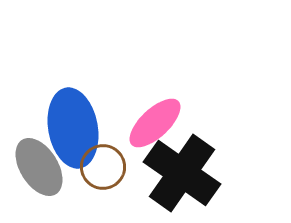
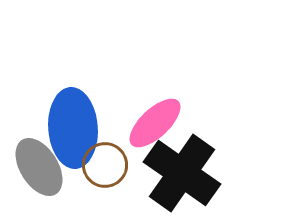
blue ellipse: rotated 6 degrees clockwise
brown circle: moved 2 px right, 2 px up
